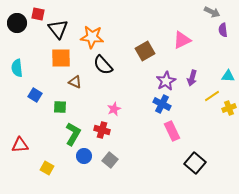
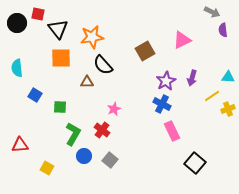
orange star: rotated 15 degrees counterclockwise
cyan triangle: moved 1 px down
brown triangle: moved 12 px right; rotated 24 degrees counterclockwise
yellow cross: moved 1 px left, 1 px down
red cross: rotated 21 degrees clockwise
